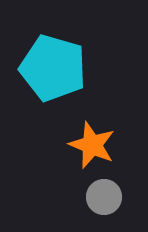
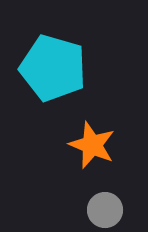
gray circle: moved 1 px right, 13 px down
